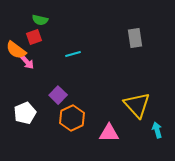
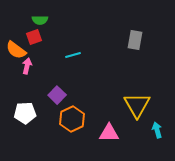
green semicircle: rotated 14 degrees counterclockwise
gray rectangle: moved 2 px down; rotated 18 degrees clockwise
cyan line: moved 1 px down
pink arrow: moved 4 px down; rotated 126 degrees counterclockwise
purple square: moved 1 px left
yellow triangle: rotated 12 degrees clockwise
white pentagon: rotated 20 degrees clockwise
orange hexagon: moved 1 px down
